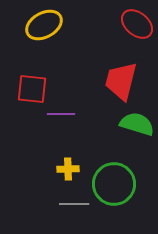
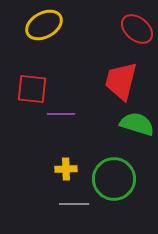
red ellipse: moved 5 px down
yellow cross: moved 2 px left
green circle: moved 5 px up
